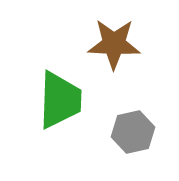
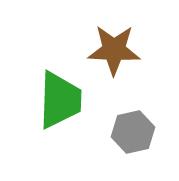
brown star: moved 6 px down
